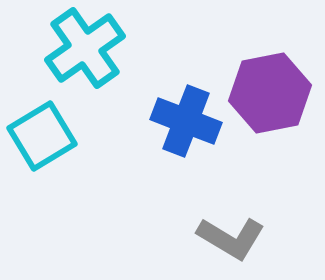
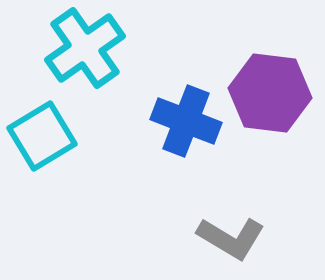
purple hexagon: rotated 18 degrees clockwise
